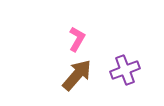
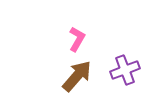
brown arrow: moved 1 px down
